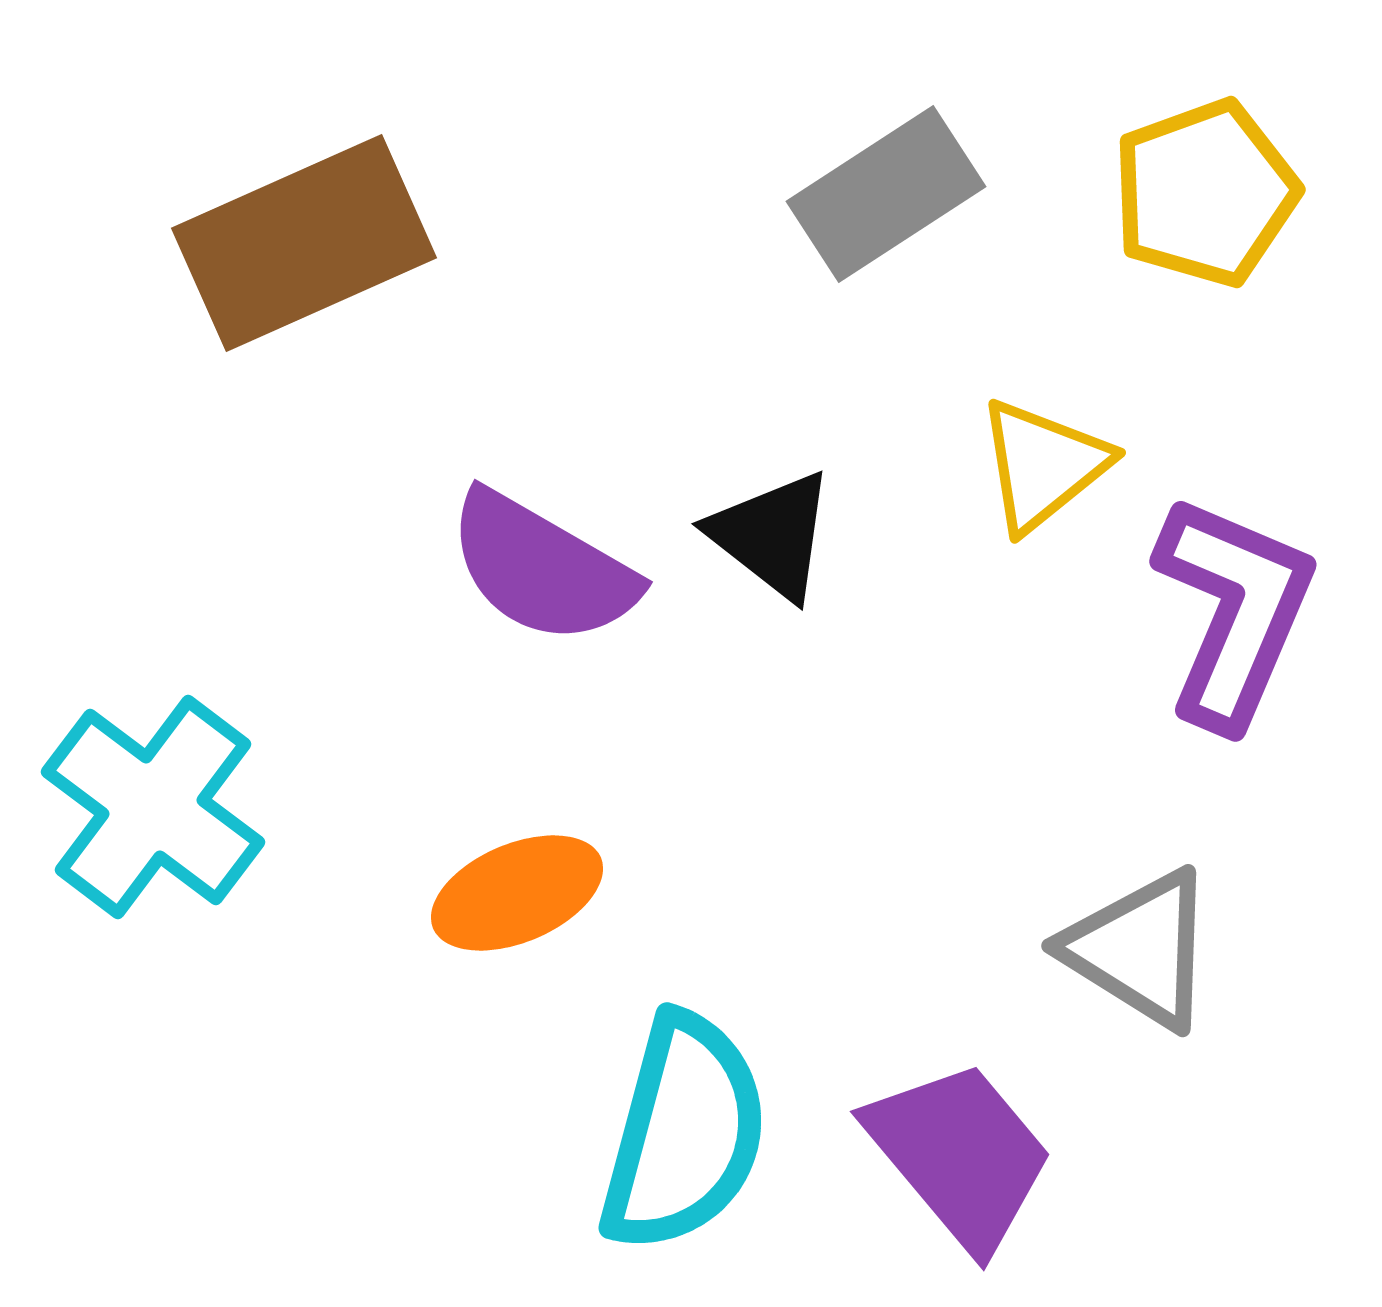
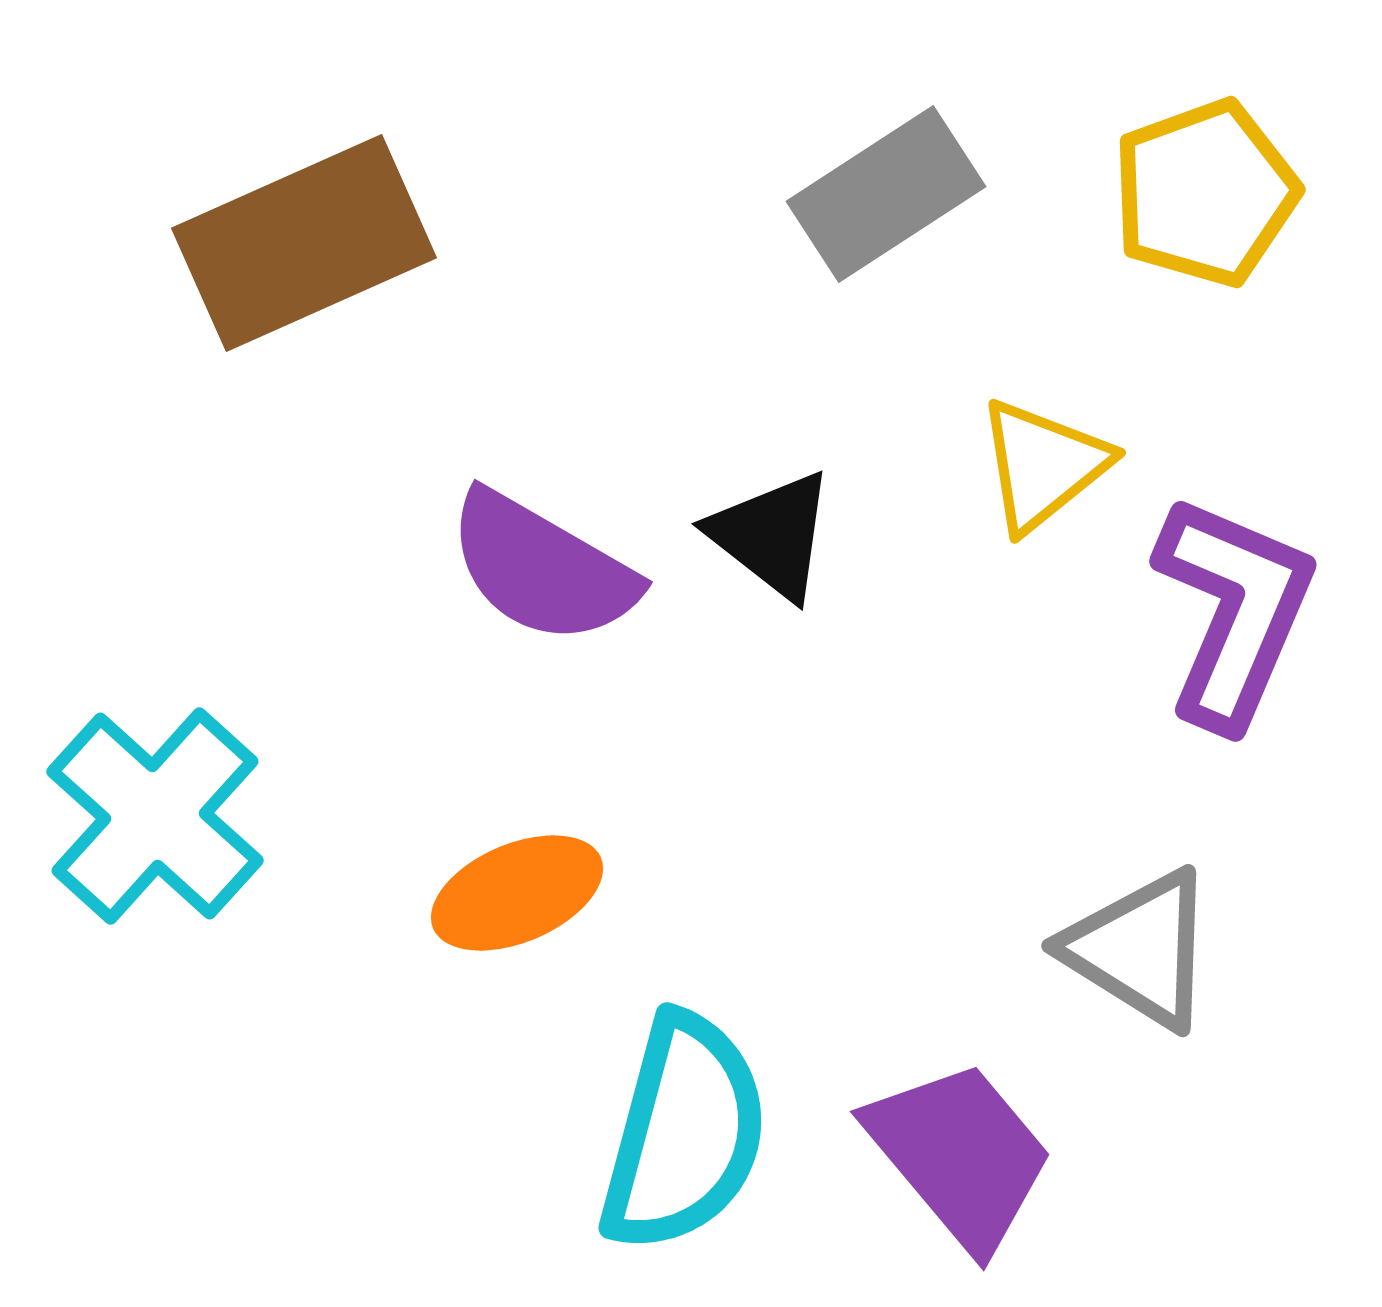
cyan cross: moved 2 px right, 9 px down; rotated 5 degrees clockwise
